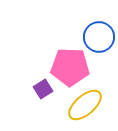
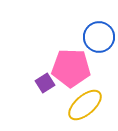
pink pentagon: moved 1 px right, 1 px down
purple square: moved 2 px right, 6 px up
